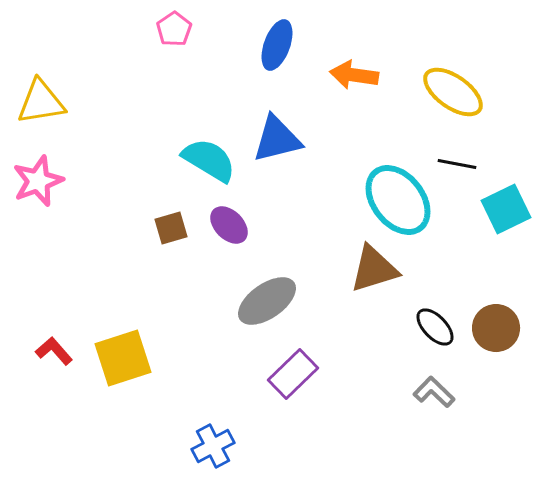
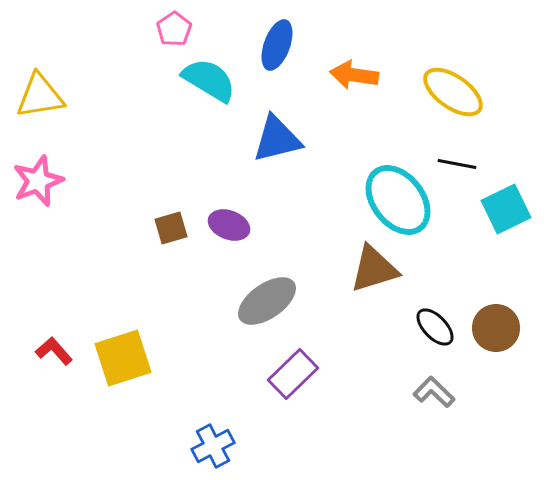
yellow triangle: moved 1 px left, 6 px up
cyan semicircle: moved 80 px up
purple ellipse: rotated 24 degrees counterclockwise
